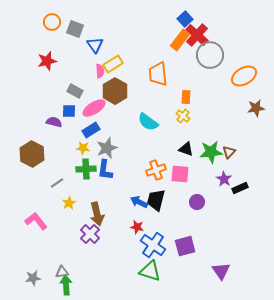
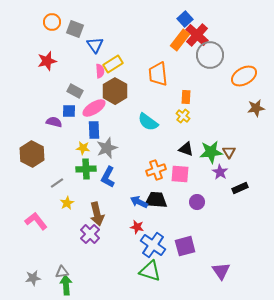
blue rectangle at (91, 130): moved 3 px right; rotated 60 degrees counterclockwise
brown triangle at (229, 152): rotated 16 degrees counterclockwise
blue L-shape at (105, 170): moved 3 px right, 7 px down; rotated 20 degrees clockwise
purple star at (224, 179): moved 4 px left, 7 px up
black trapezoid at (156, 200): rotated 80 degrees clockwise
yellow star at (69, 203): moved 2 px left
